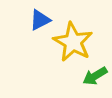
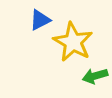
green arrow: rotated 15 degrees clockwise
